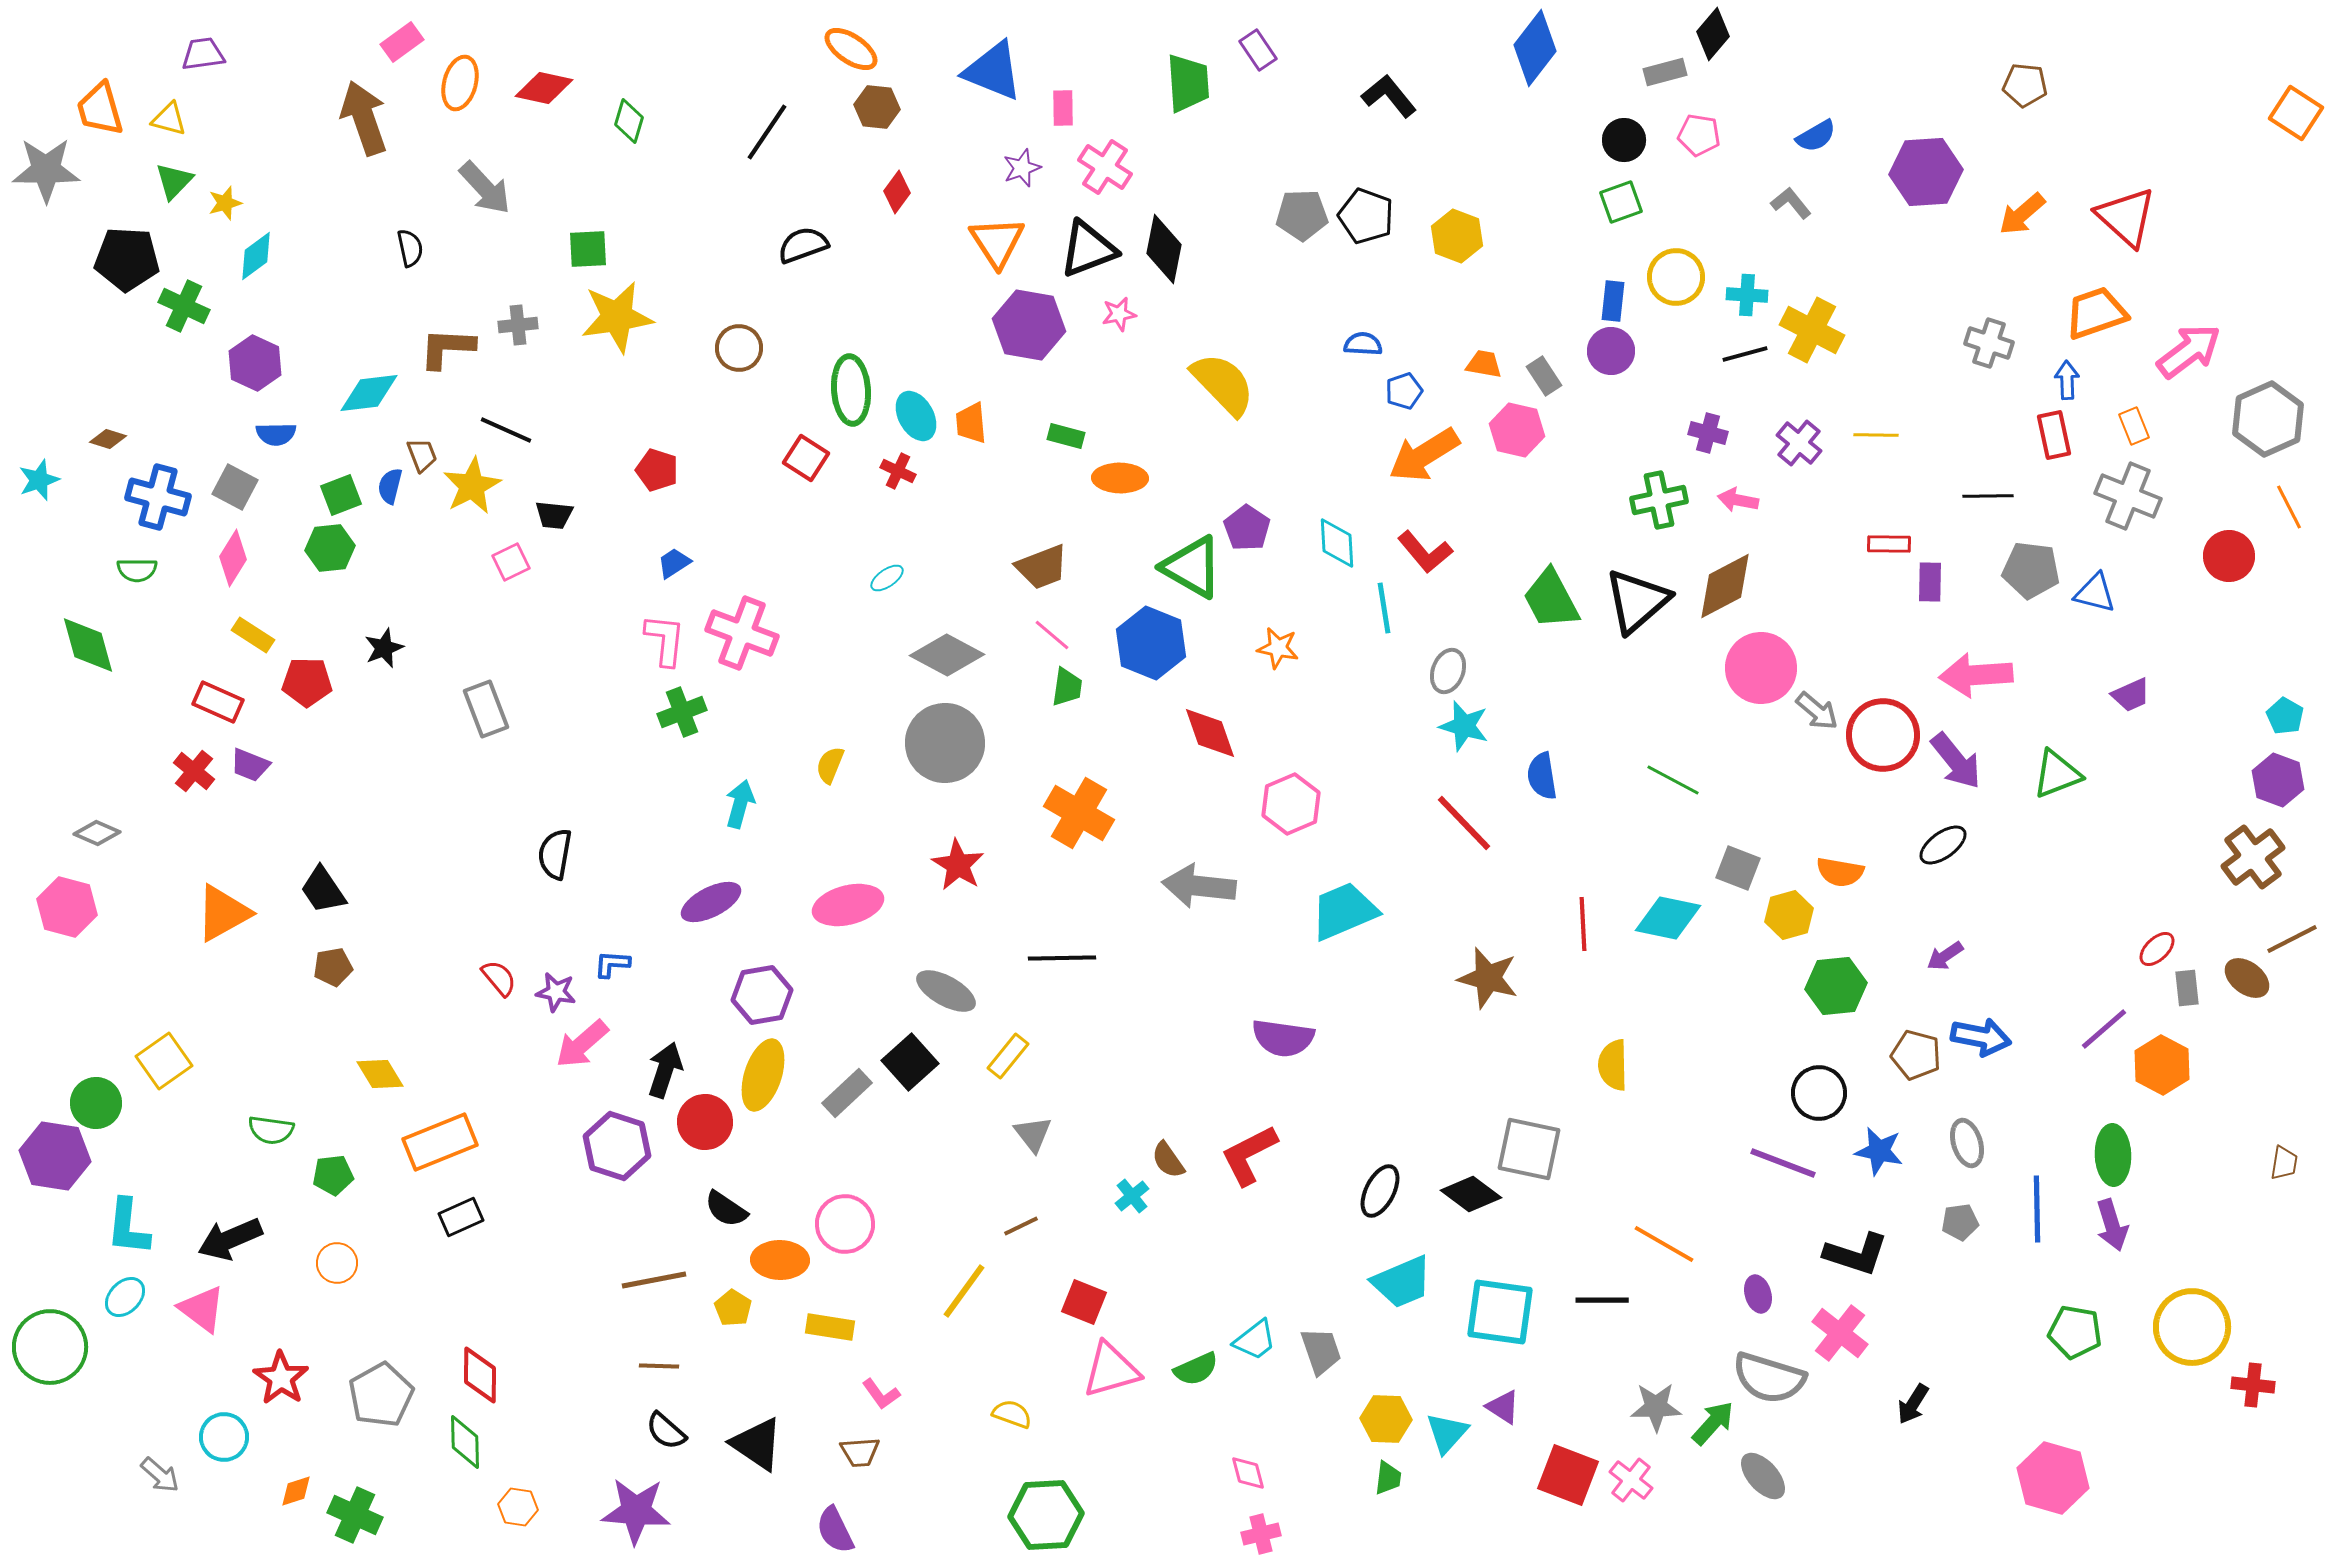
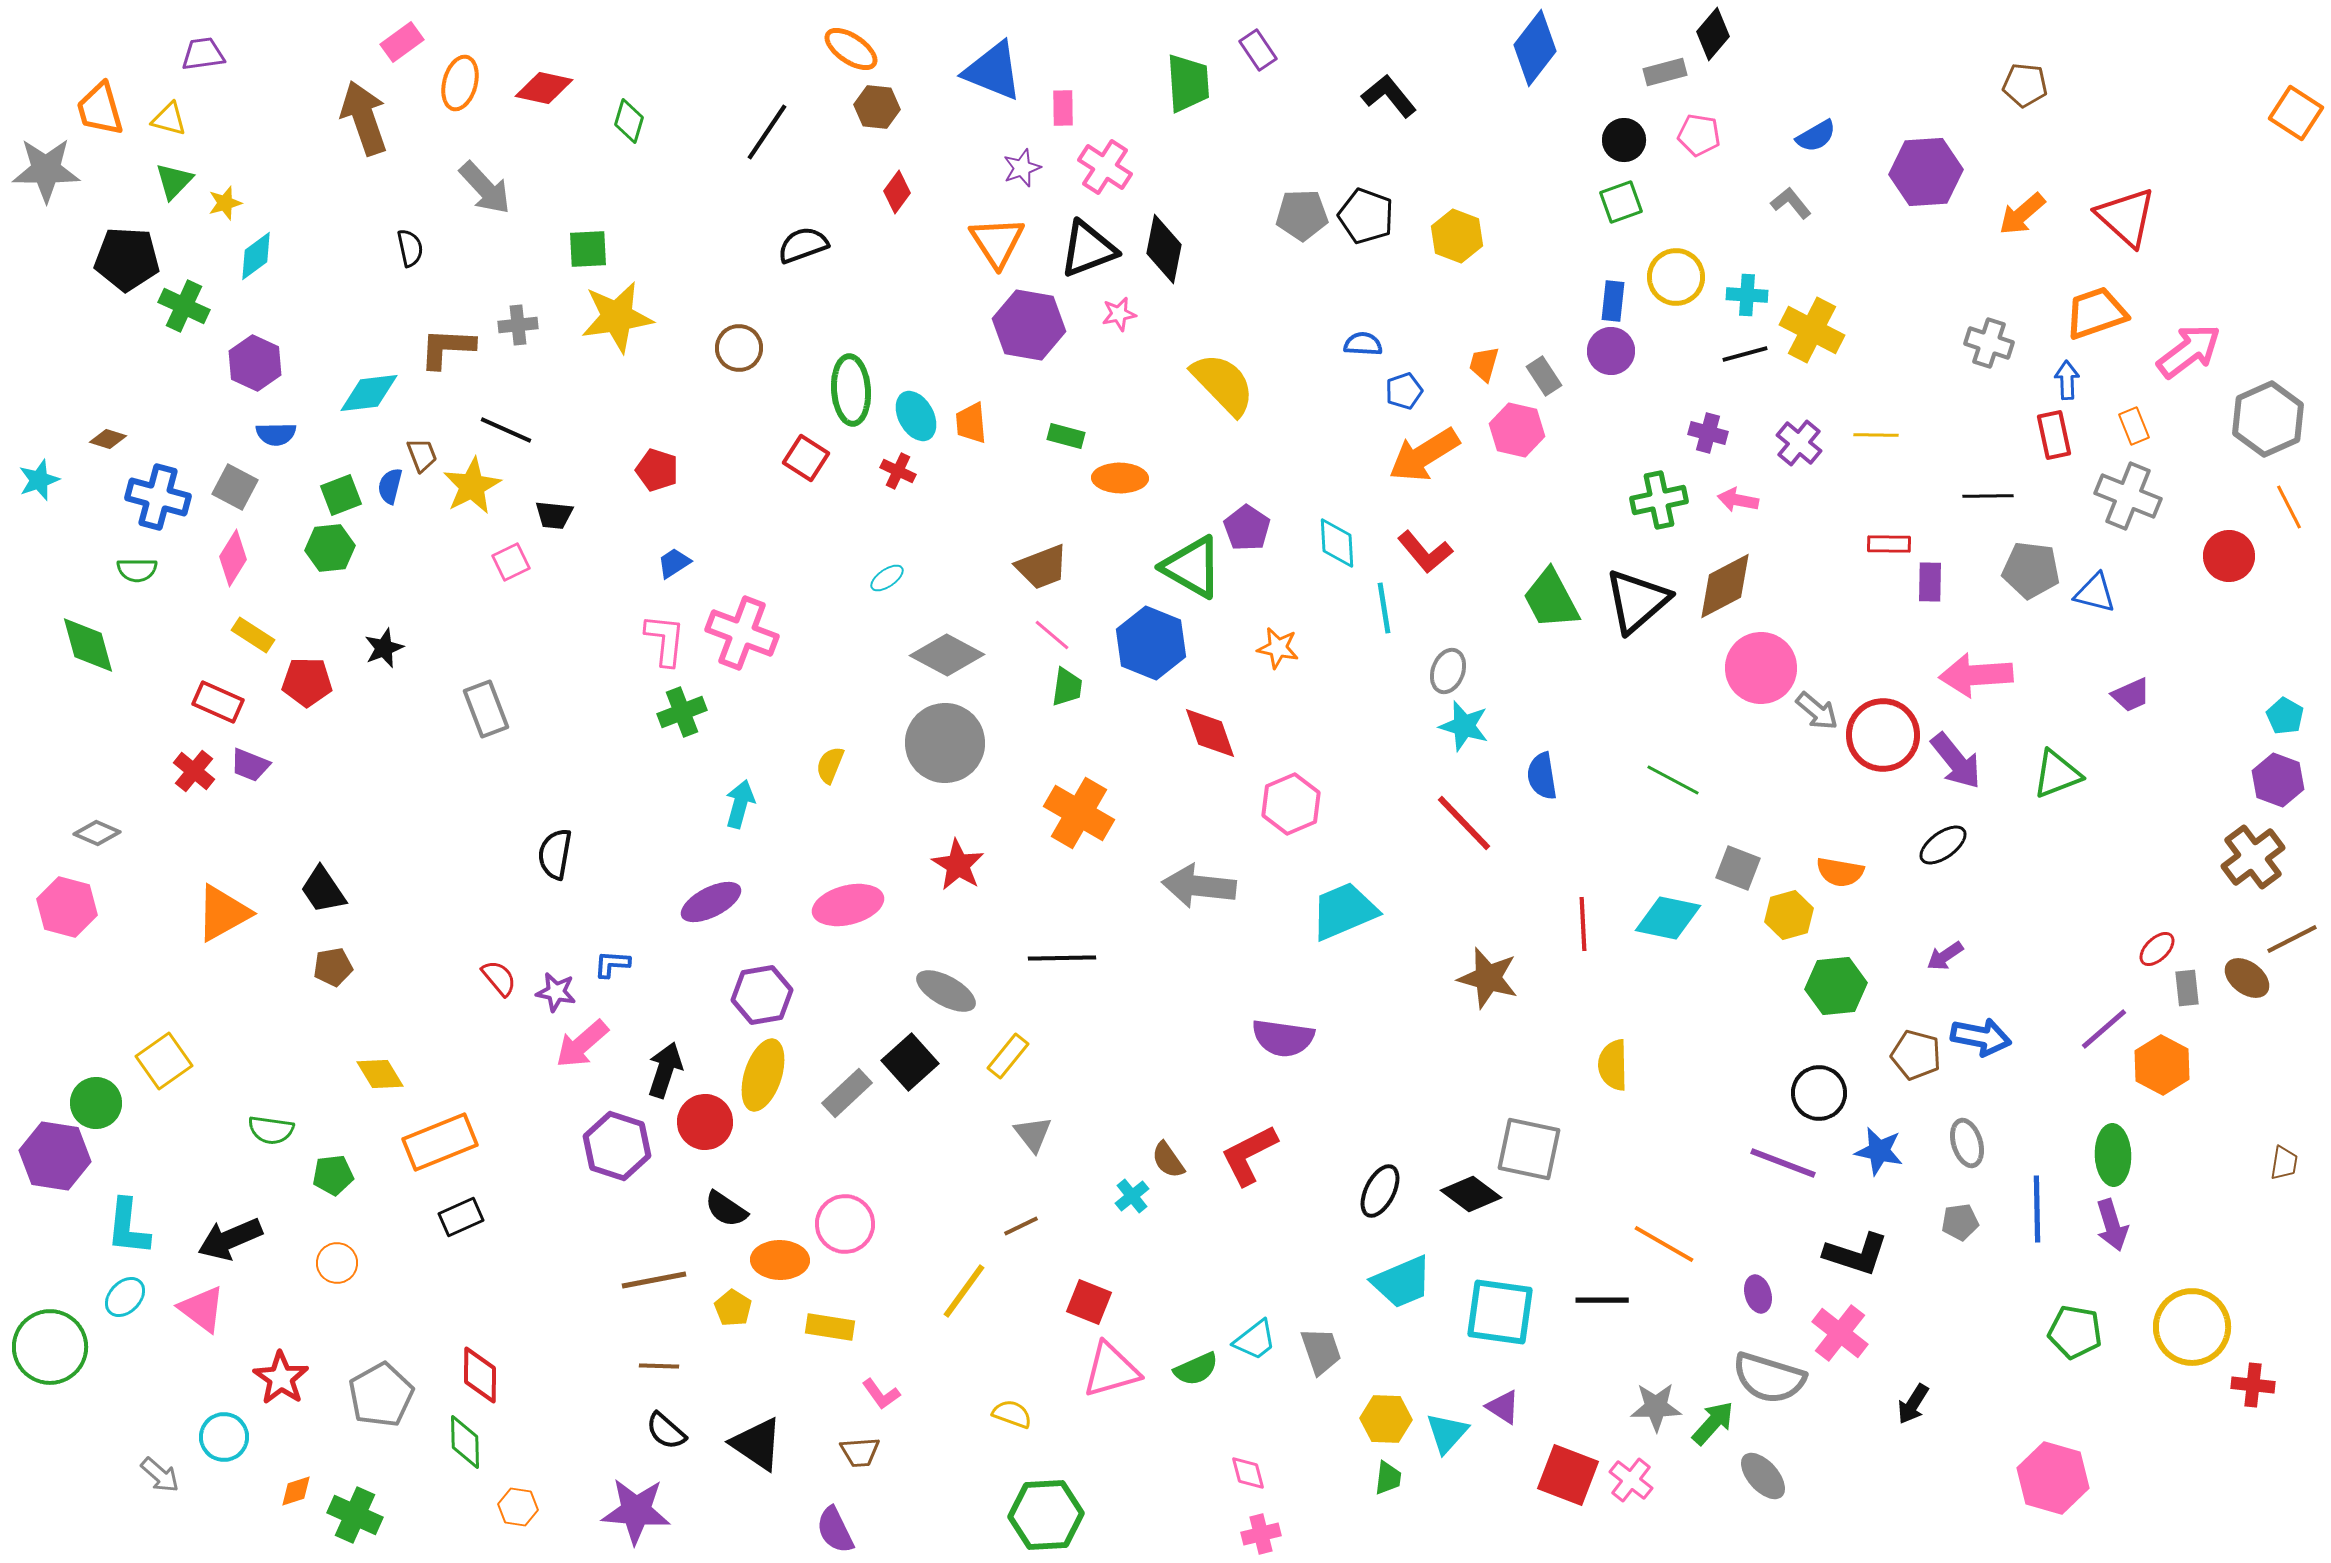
orange trapezoid at (1484, 364): rotated 84 degrees counterclockwise
red square at (1084, 1302): moved 5 px right
